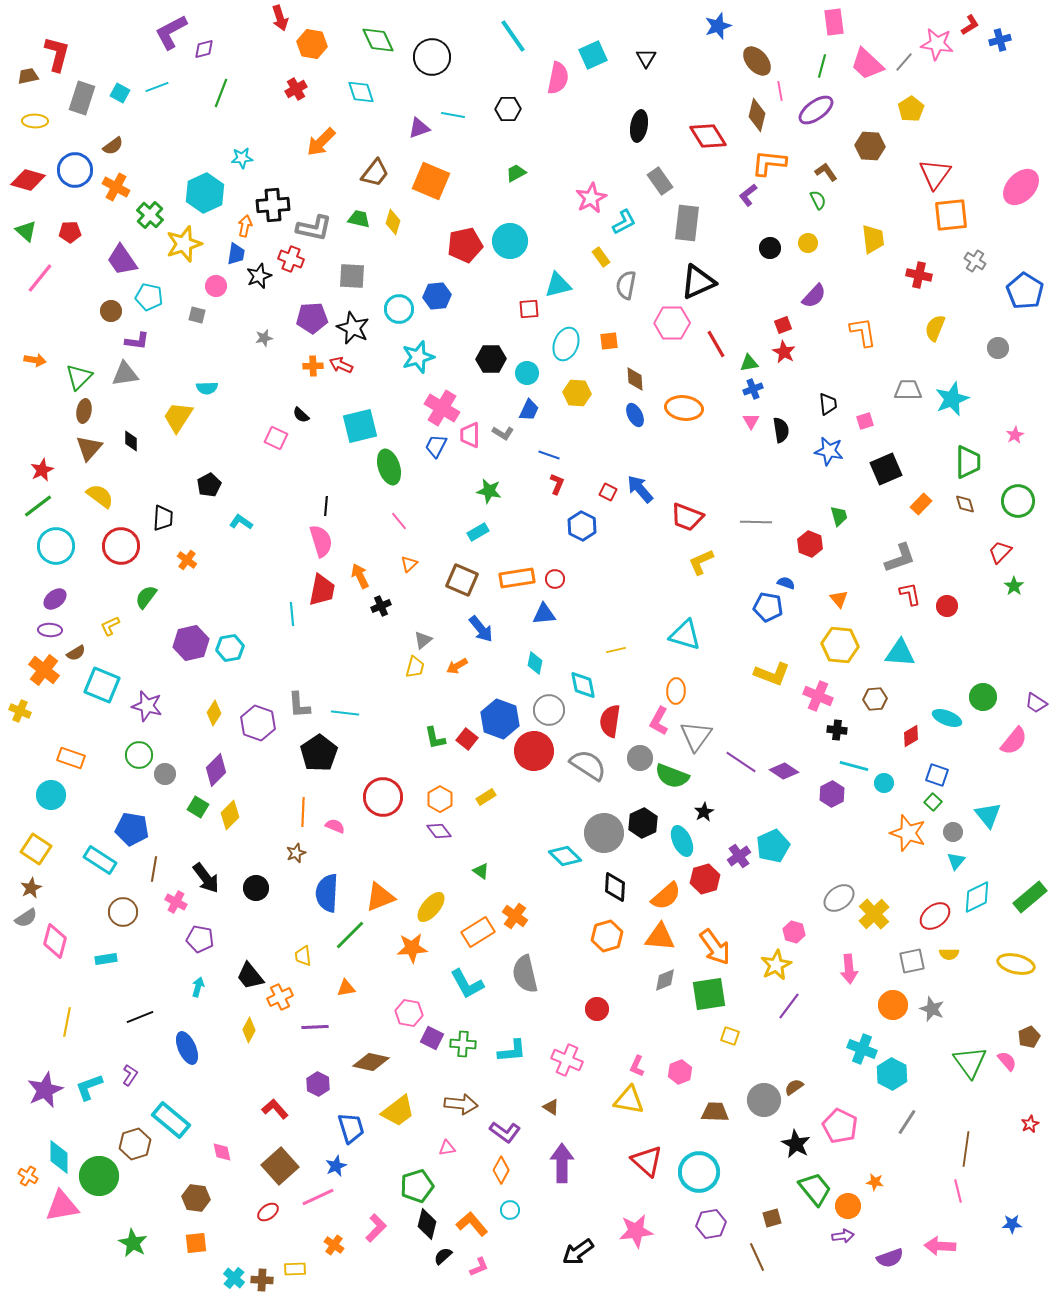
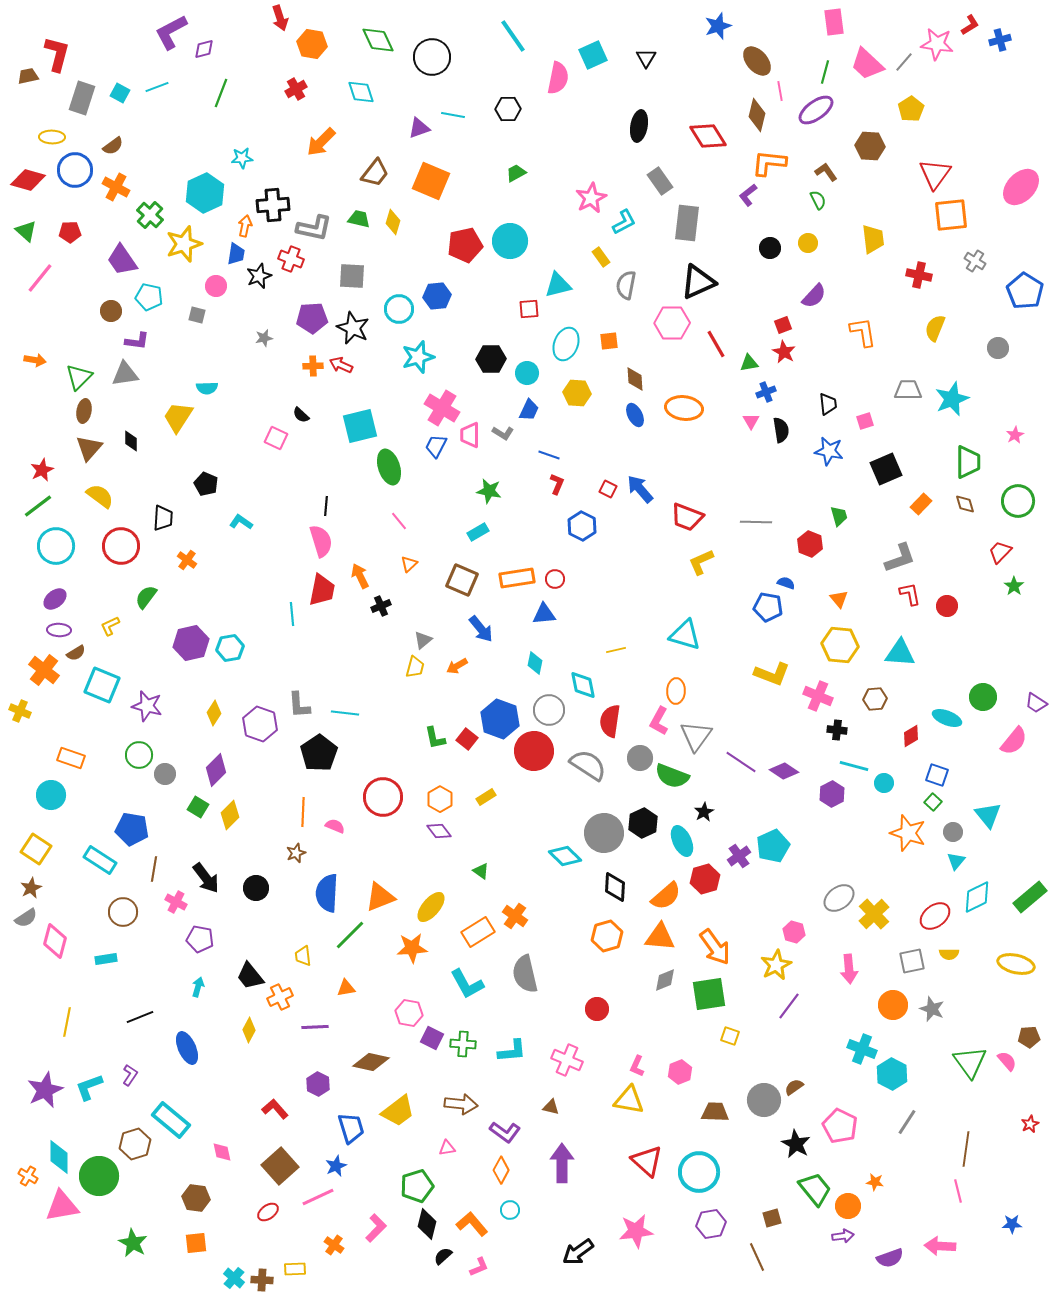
green line at (822, 66): moved 3 px right, 6 px down
yellow ellipse at (35, 121): moved 17 px right, 16 px down
blue cross at (753, 389): moved 13 px right, 3 px down
black pentagon at (209, 485): moved 3 px left, 1 px up; rotated 20 degrees counterclockwise
red square at (608, 492): moved 3 px up
purple ellipse at (50, 630): moved 9 px right
purple hexagon at (258, 723): moved 2 px right, 1 px down
brown pentagon at (1029, 1037): rotated 20 degrees clockwise
brown triangle at (551, 1107): rotated 18 degrees counterclockwise
